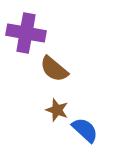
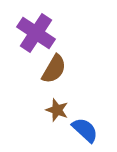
purple cross: moved 10 px right; rotated 24 degrees clockwise
brown semicircle: rotated 100 degrees counterclockwise
